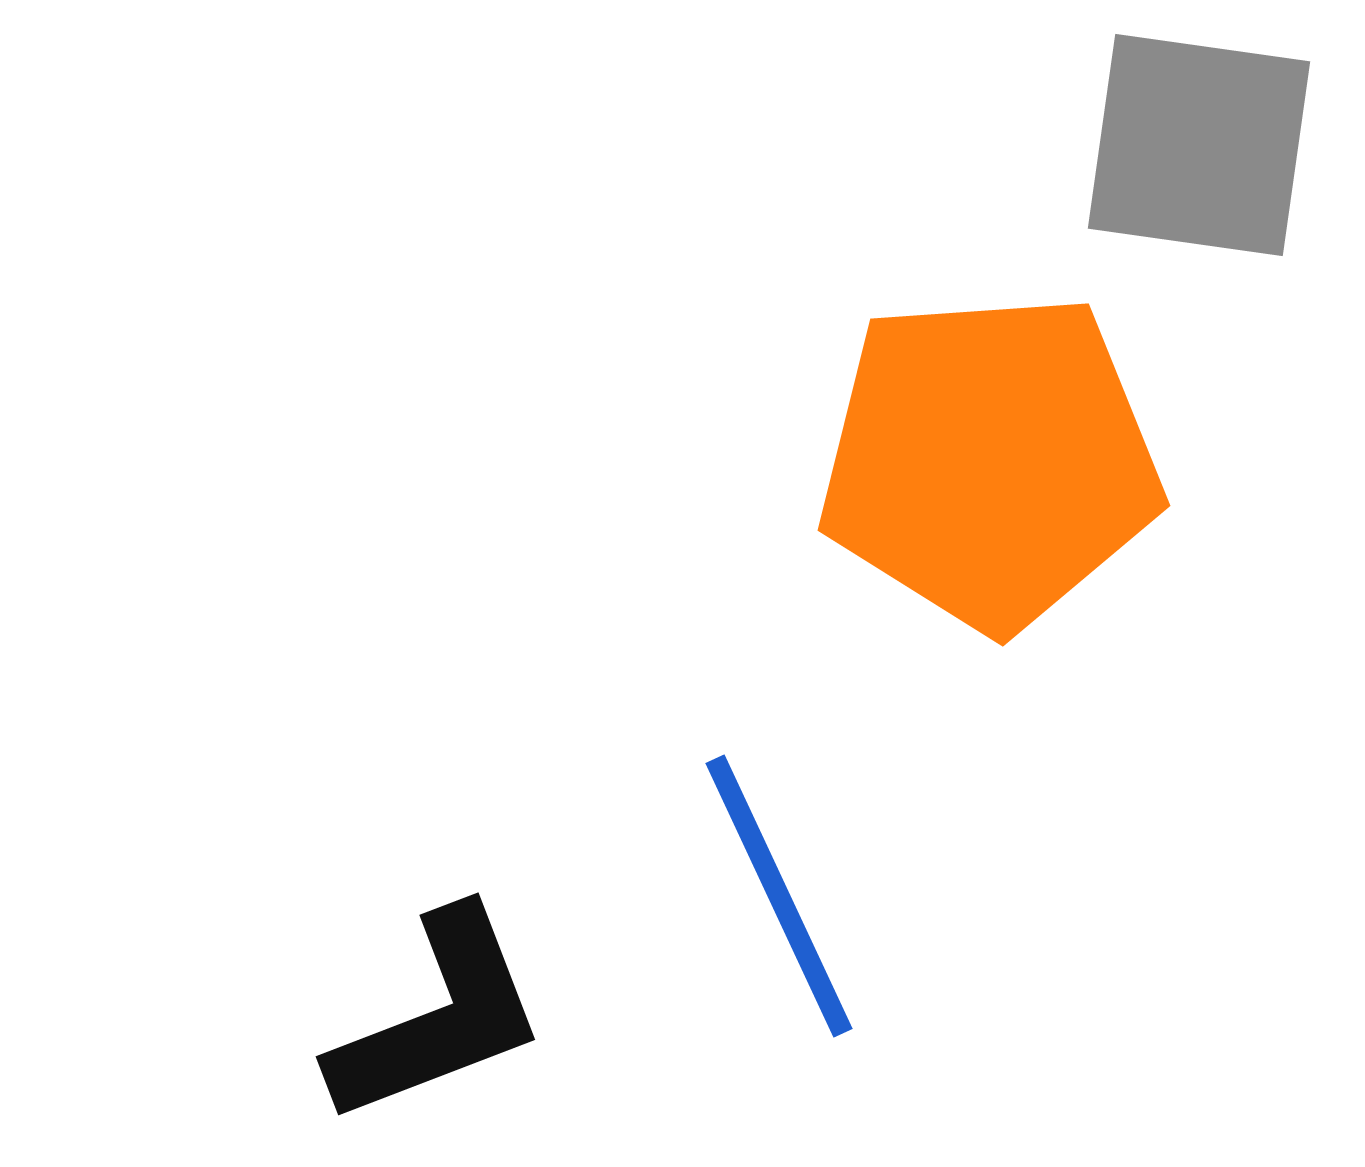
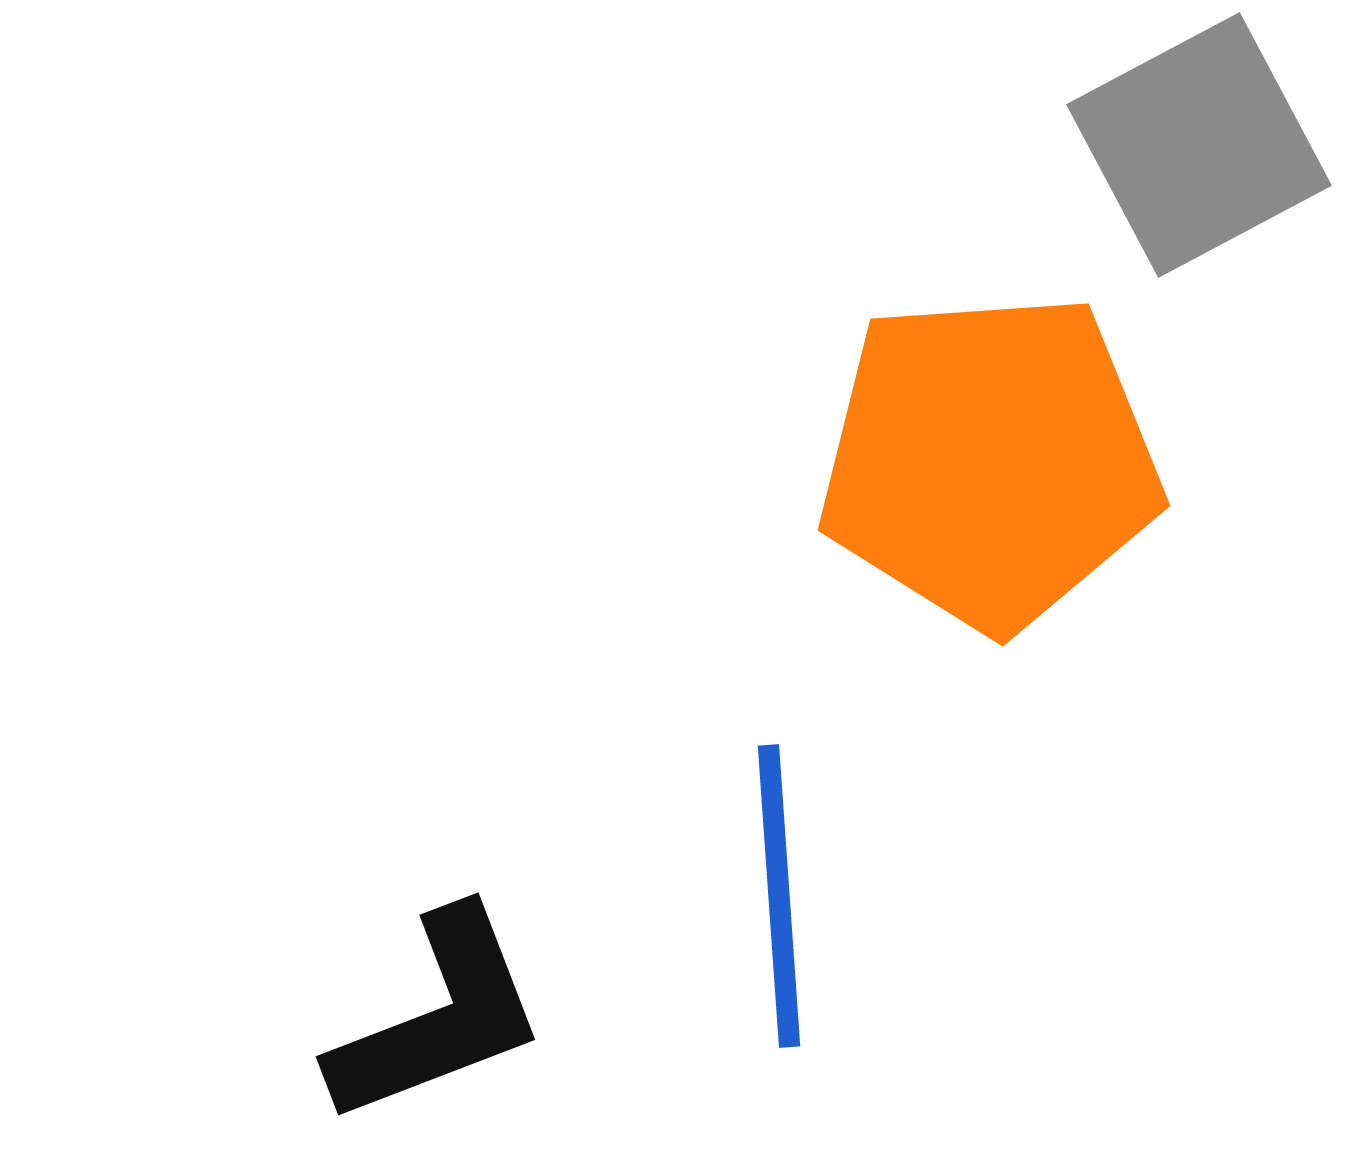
gray square: rotated 36 degrees counterclockwise
blue line: rotated 21 degrees clockwise
